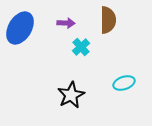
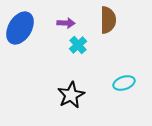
cyan cross: moved 3 px left, 2 px up
